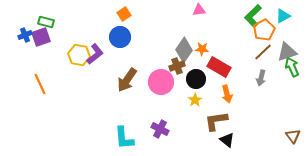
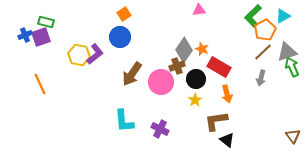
orange pentagon: moved 1 px right
orange star: rotated 16 degrees clockwise
brown arrow: moved 5 px right, 6 px up
cyan L-shape: moved 17 px up
